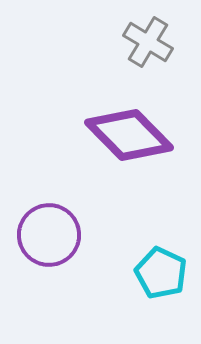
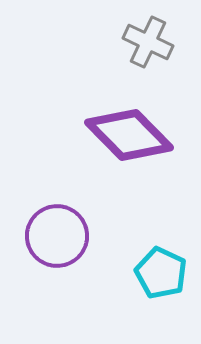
gray cross: rotated 6 degrees counterclockwise
purple circle: moved 8 px right, 1 px down
